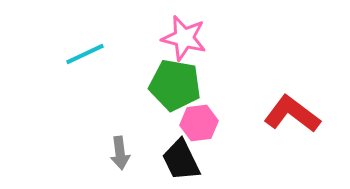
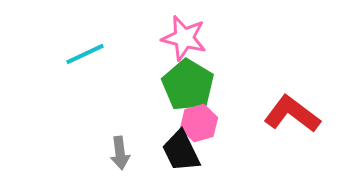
green pentagon: moved 13 px right; rotated 21 degrees clockwise
pink hexagon: rotated 9 degrees counterclockwise
black trapezoid: moved 9 px up
